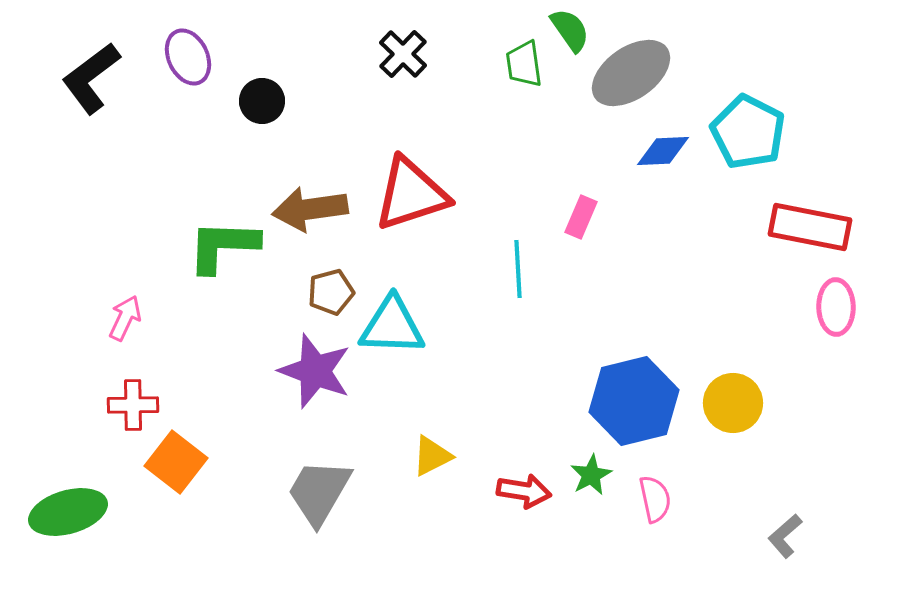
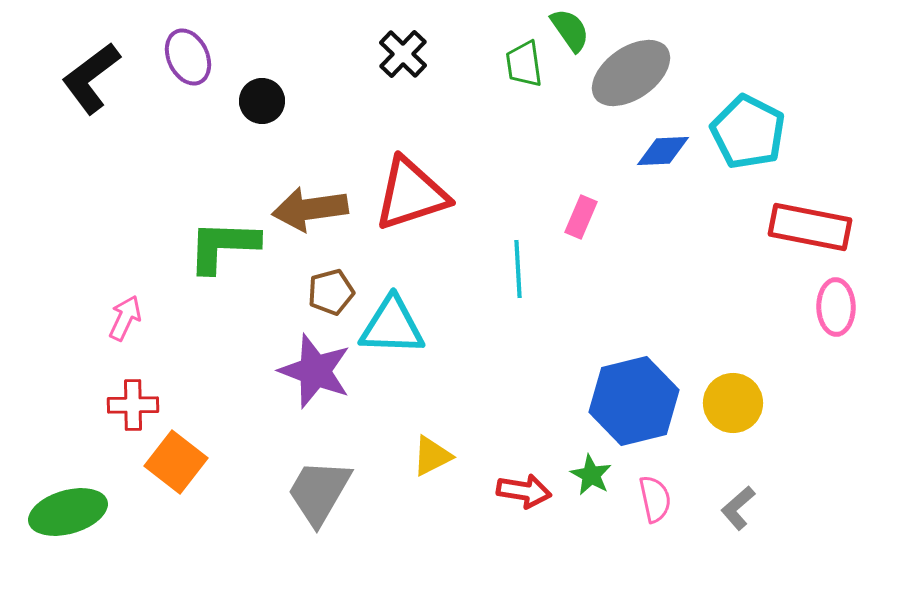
green star: rotated 15 degrees counterclockwise
gray L-shape: moved 47 px left, 28 px up
